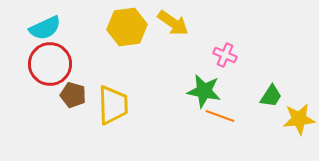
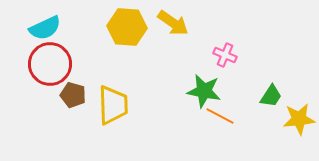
yellow hexagon: rotated 12 degrees clockwise
orange line: rotated 8 degrees clockwise
